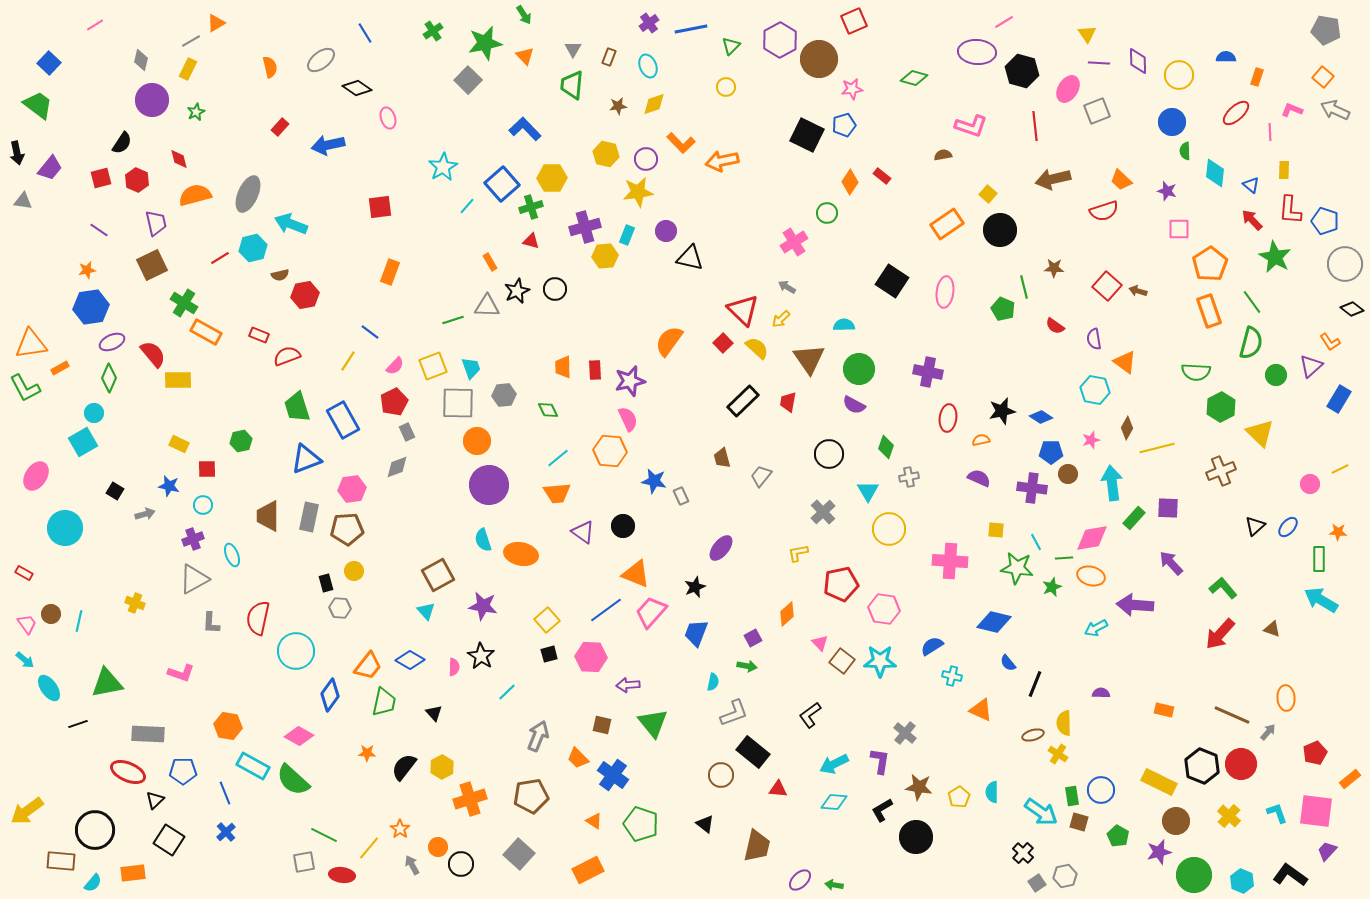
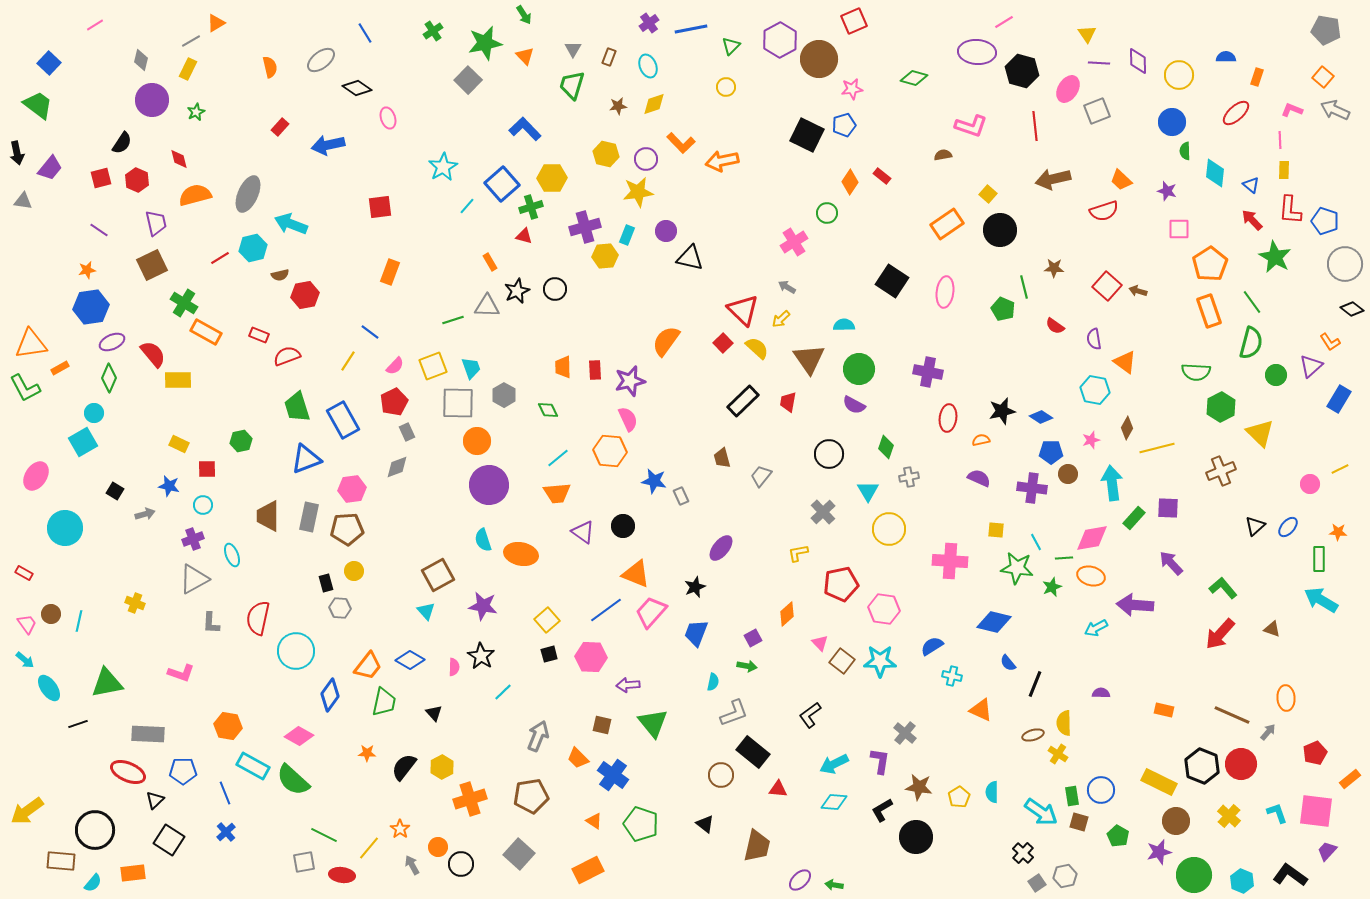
green trapezoid at (572, 85): rotated 12 degrees clockwise
pink line at (1270, 132): moved 10 px right, 8 px down
red triangle at (531, 241): moved 7 px left, 5 px up
orange semicircle at (669, 341): moved 3 px left
gray hexagon at (504, 395): rotated 25 degrees counterclockwise
cyan line at (507, 692): moved 4 px left
